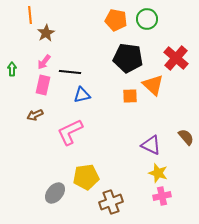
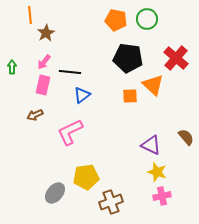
green arrow: moved 2 px up
blue triangle: rotated 24 degrees counterclockwise
yellow star: moved 1 px left, 1 px up
